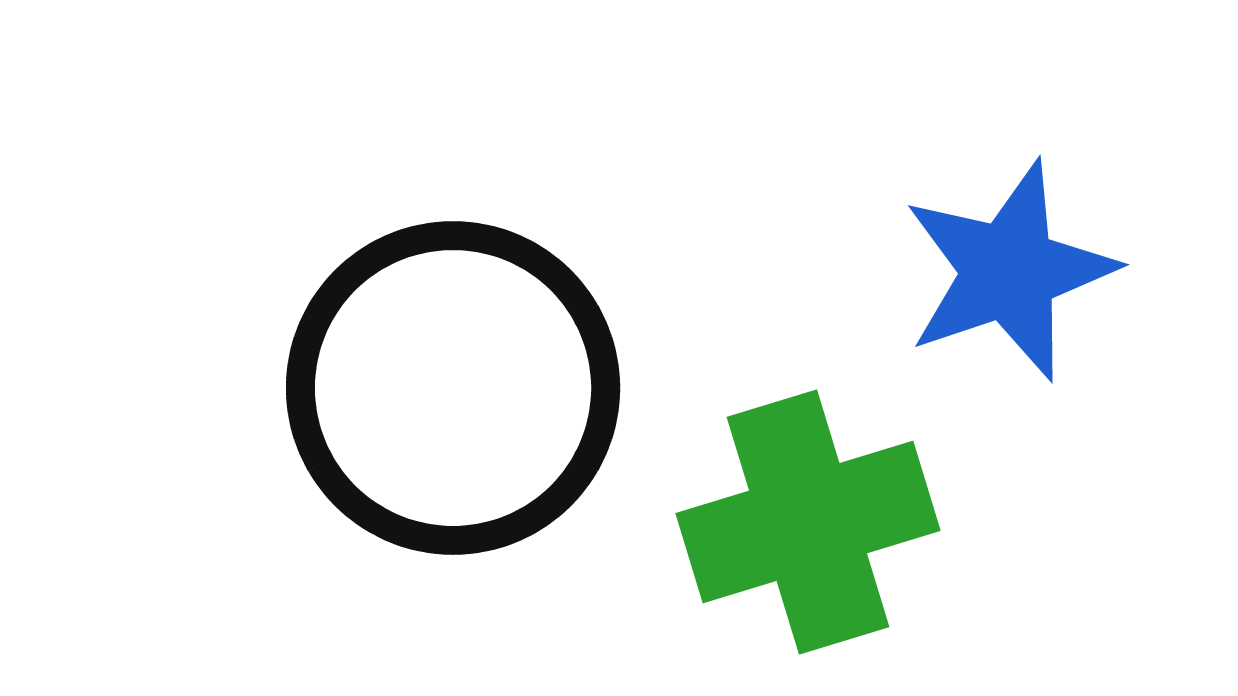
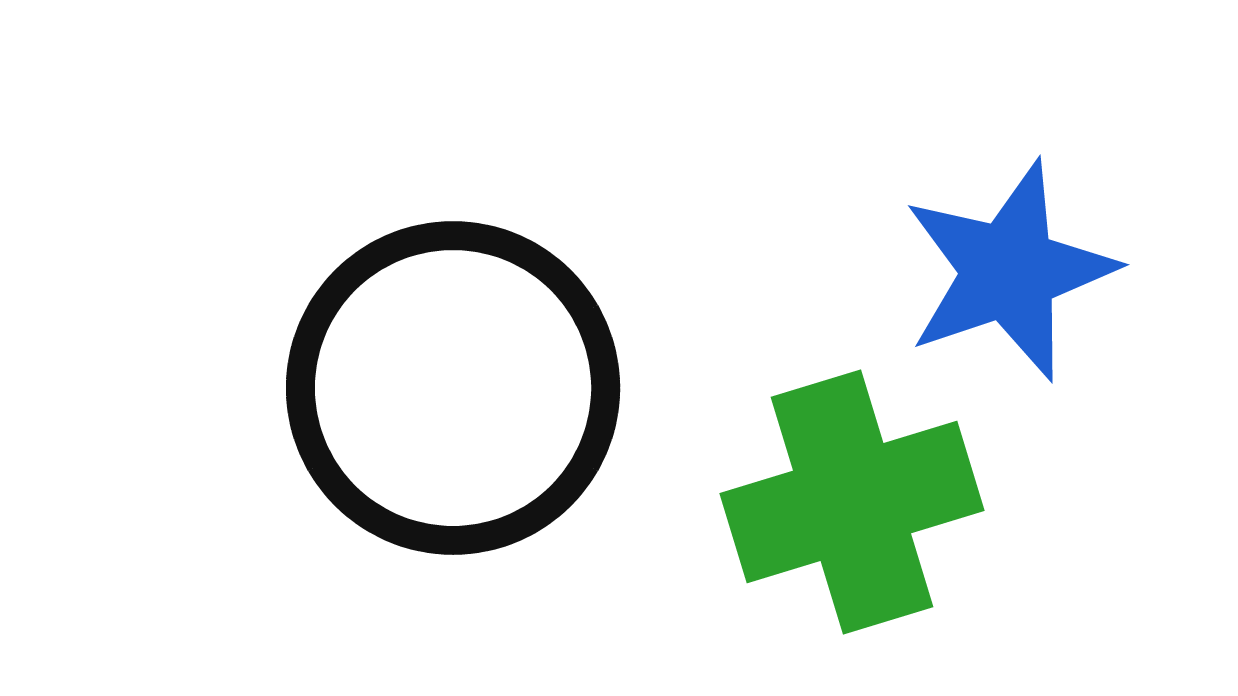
green cross: moved 44 px right, 20 px up
